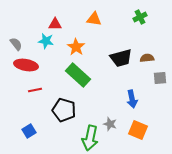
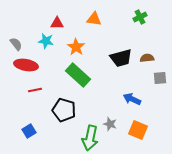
red triangle: moved 2 px right, 1 px up
blue arrow: rotated 126 degrees clockwise
